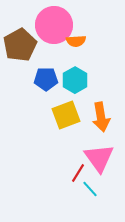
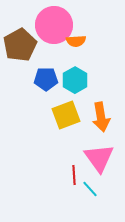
red line: moved 4 px left, 2 px down; rotated 36 degrees counterclockwise
